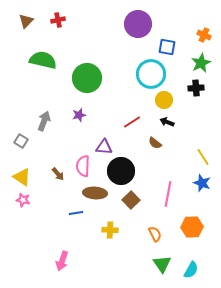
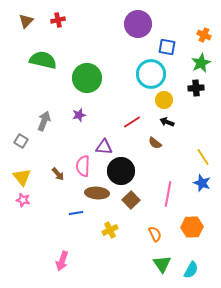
yellow triangle: rotated 18 degrees clockwise
brown ellipse: moved 2 px right
yellow cross: rotated 28 degrees counterclockwise
